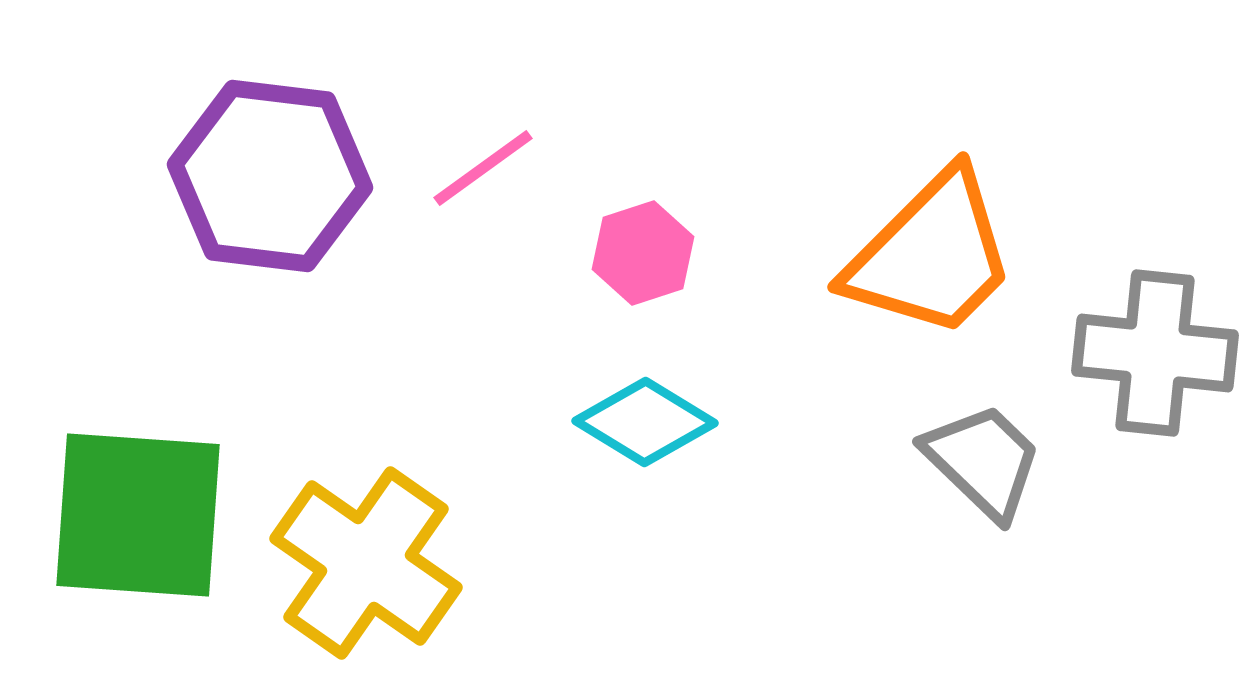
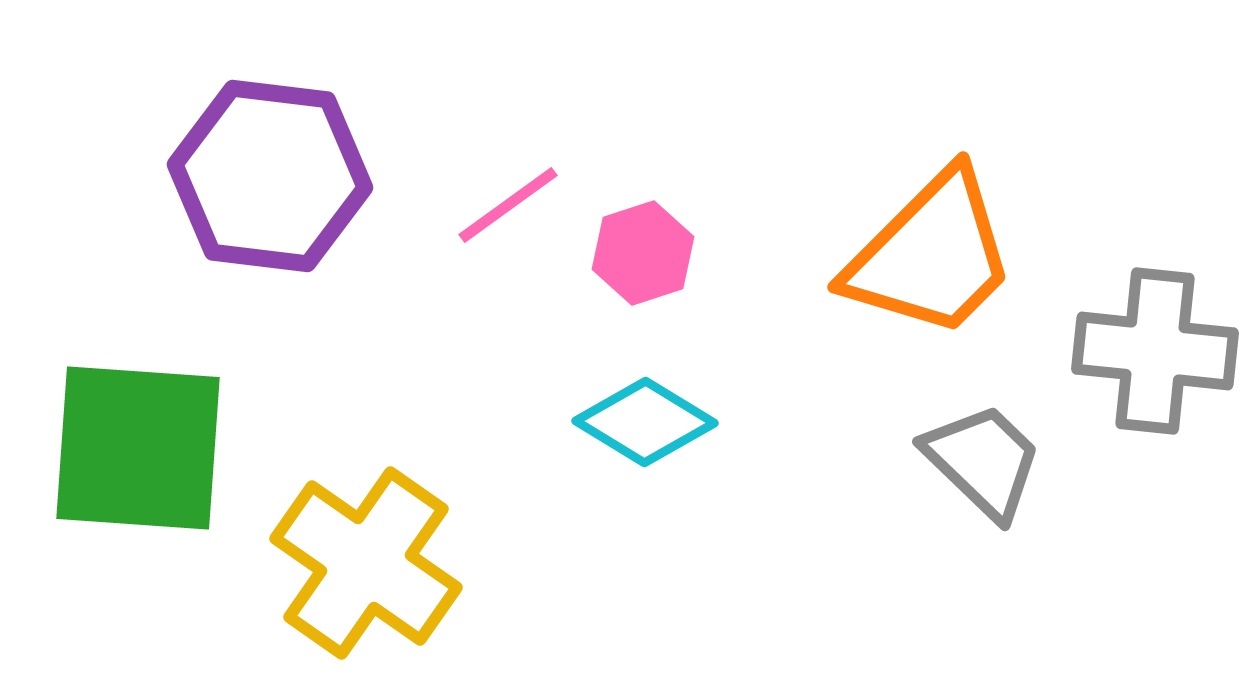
pink line: moved 25 px right, 37 px down
gray cross: moved 2 px up
green square: moved 67 px up
